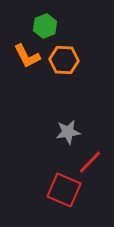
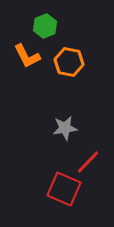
orange hexagon: moved 5 px right, 2 px down; rotated 8 degrees clockwise
gray star: moved 3 px left, 4 px up
red line: moved 2 px left
red square: moved 1 px up
